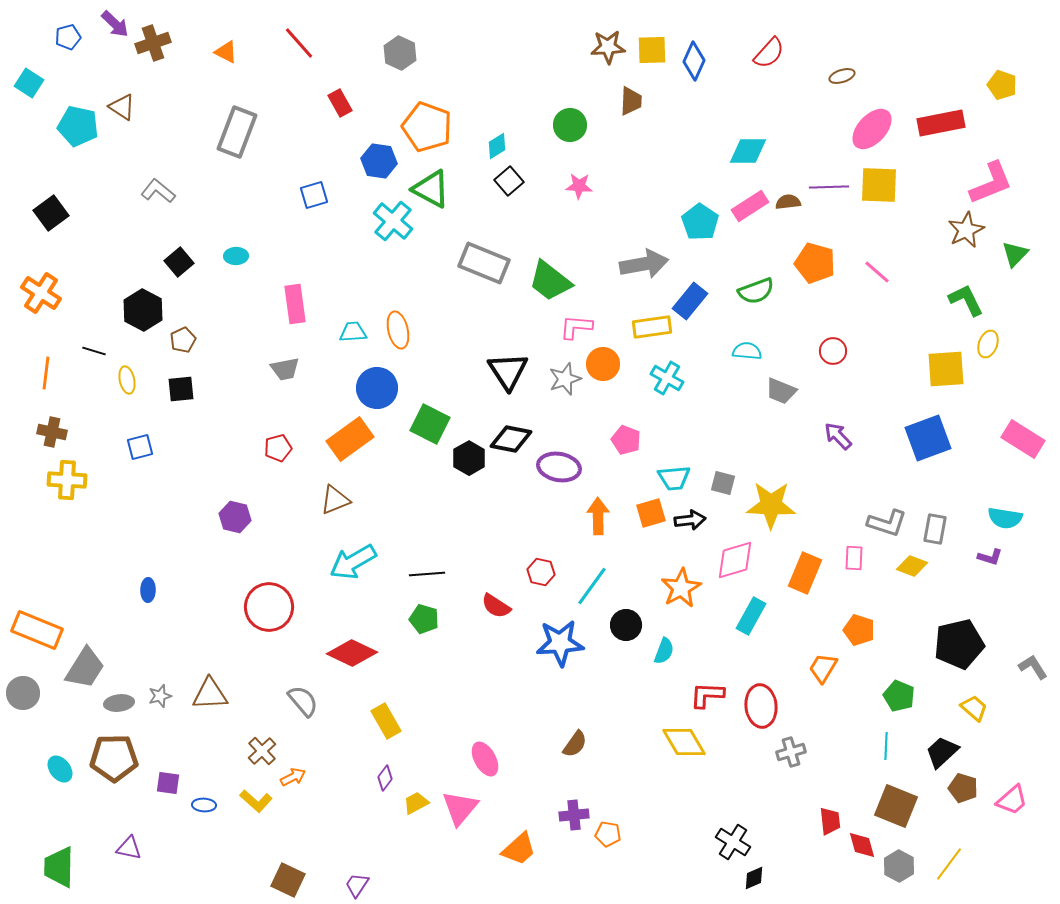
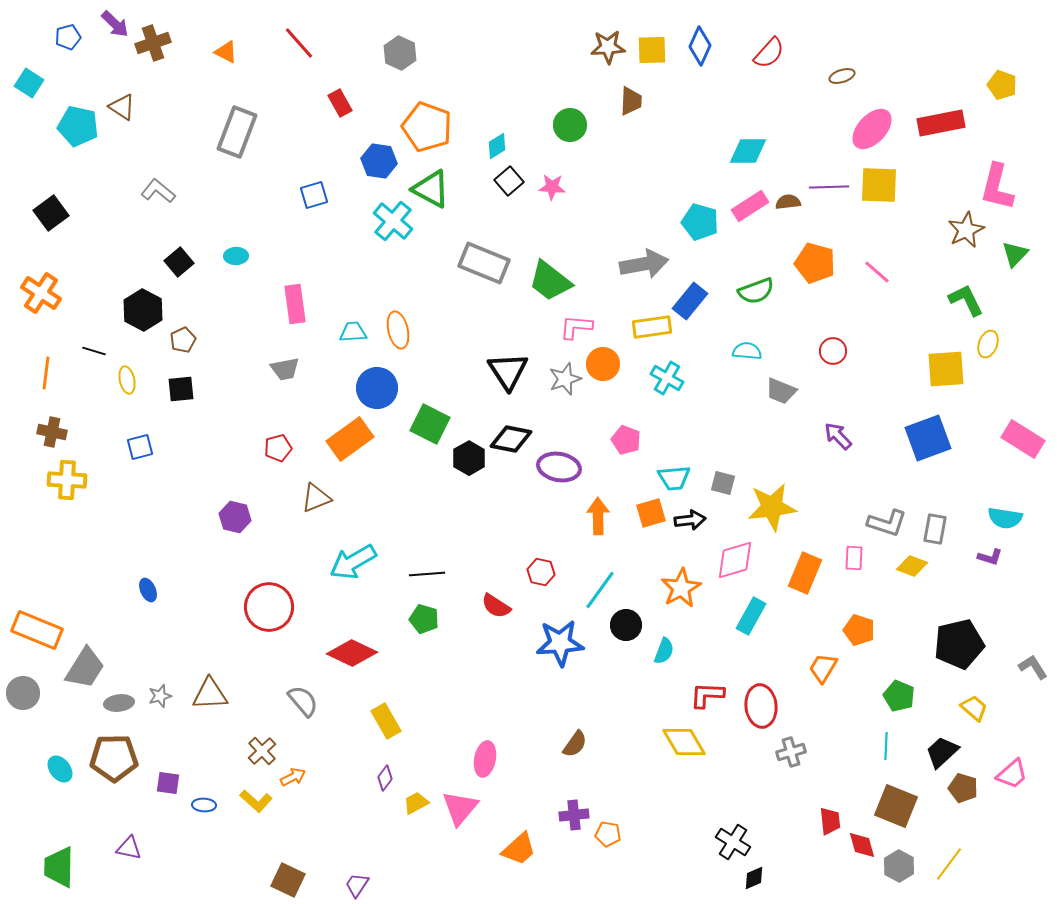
blue diamond at (694, 61): moved 6 px right, 15 px up
pink L-shape at (991, 183): moved 6 px right, 4 px down; rotated 126 degrees clockwise
pink star at (579, 186): moved 27 px left, 1 px down
cyan pentagon at (700, 222): rotated 18 degrees counterclockwise
brown triangle at (335, 500): moved 19 px left, 2 px up
yellow star at (771, 505): moved 1 px right, 2 px down; rotated 9 degrees counterclockwise
cyan line at (592, 586): moved 8 px right, 4 px down
blue ellipse at (148, 590): rotated 25 degrees counterclockwise
pink ellipse at (485, 759): rotated 40 degrees clockwise
pink trapezoid at (1012, 800): moved 26 px up
